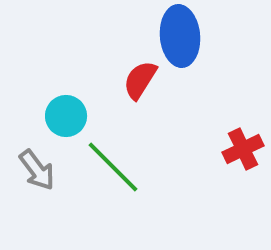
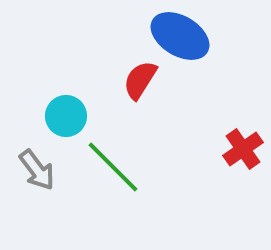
blue ellipse: rotated 54 degrees counterclockwise
red cross: rotated 9 degrees counterclockwise
